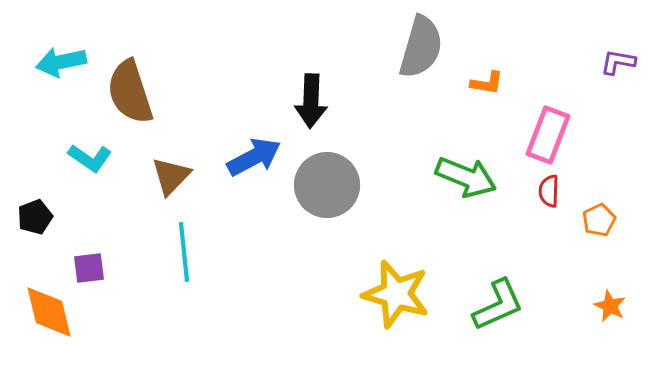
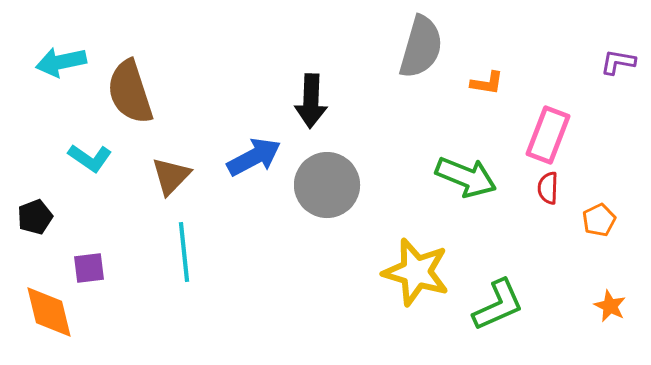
red semicircle: moved 1 px left, 3 px up
yellow star: moved 20 px right, 22 px up
